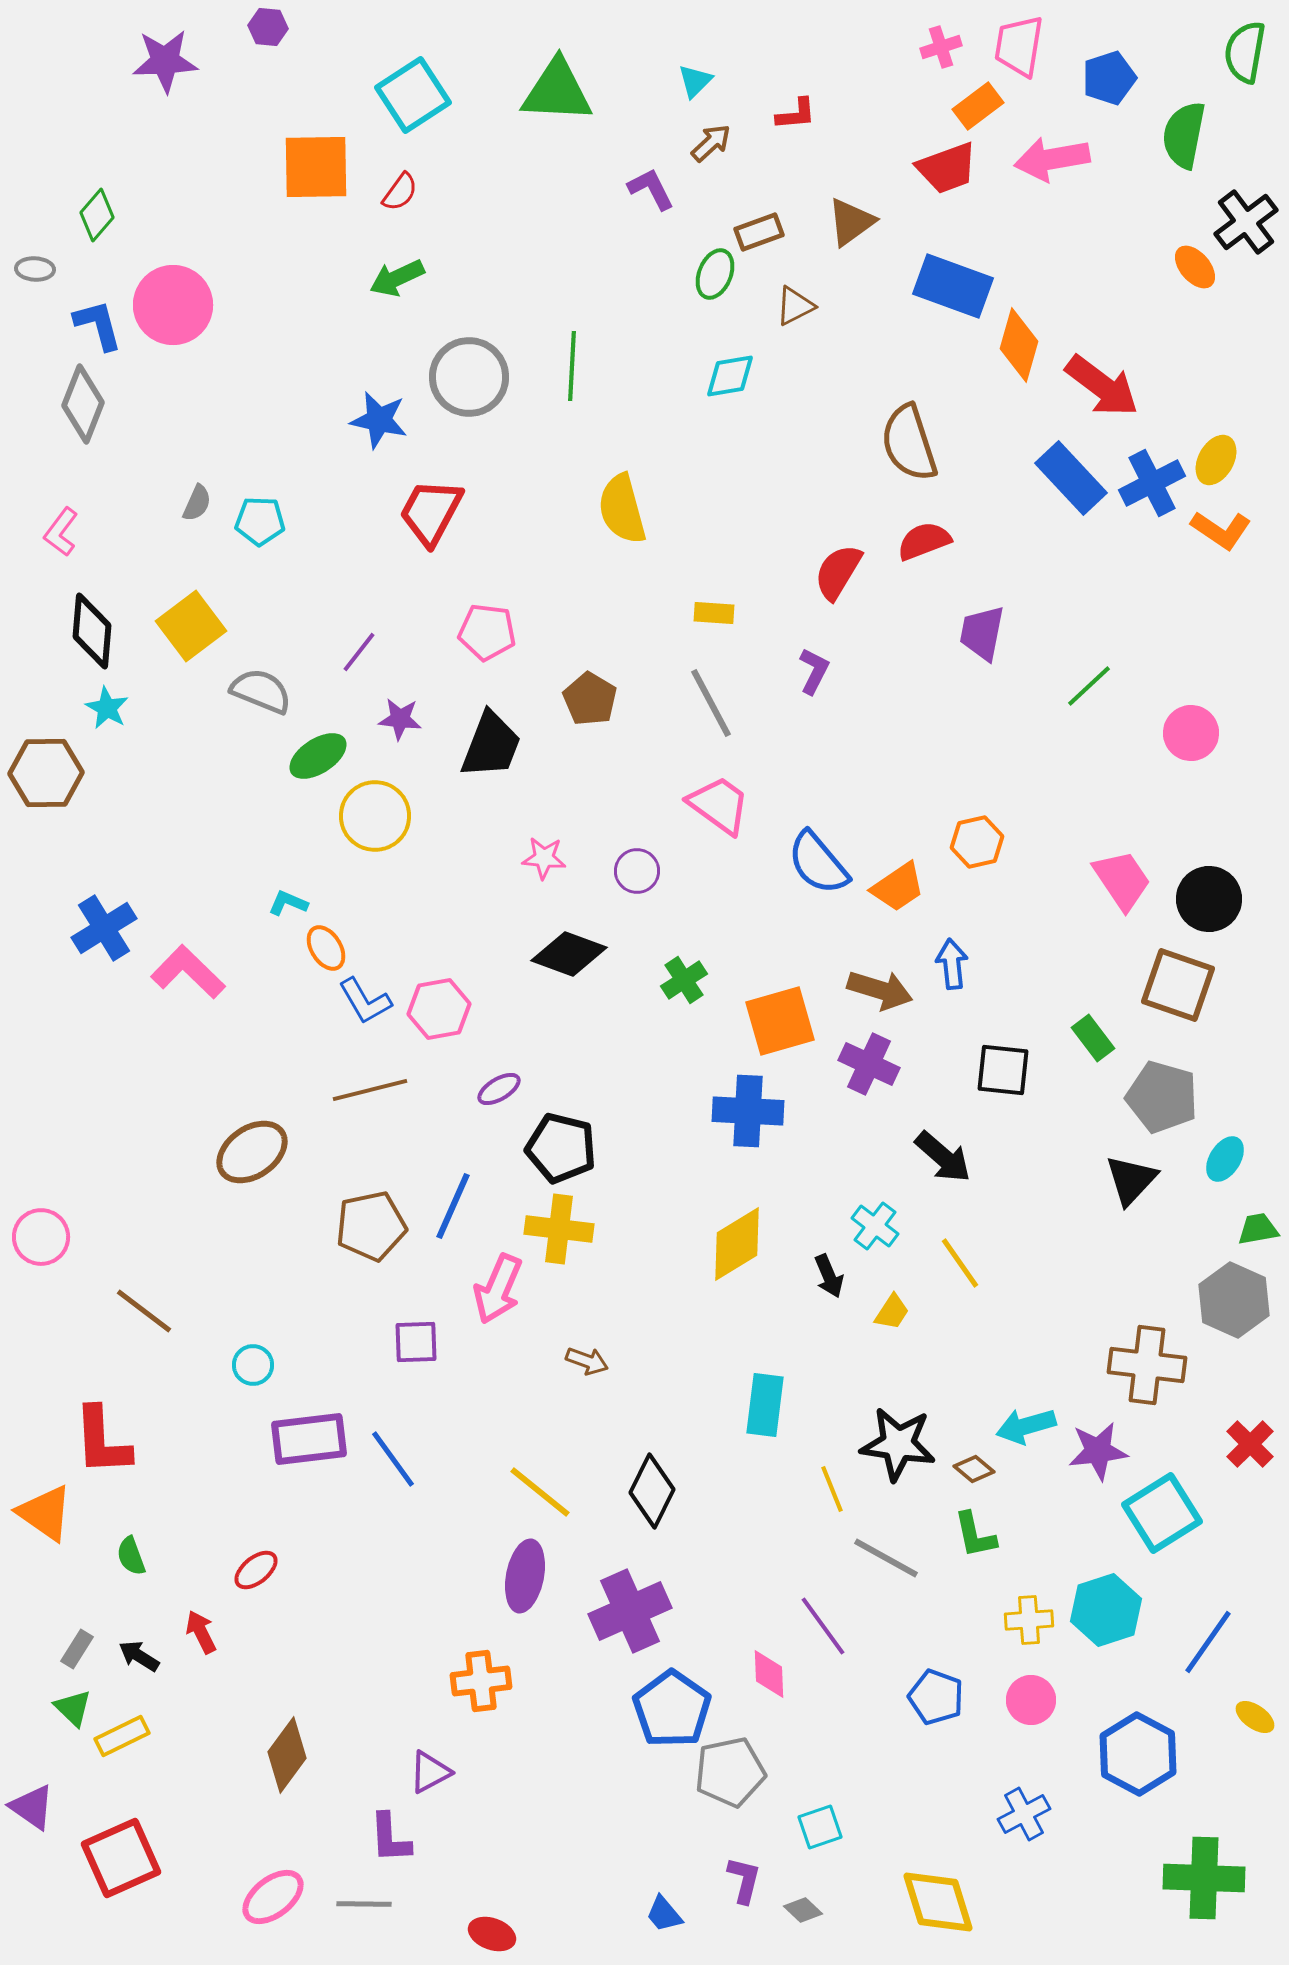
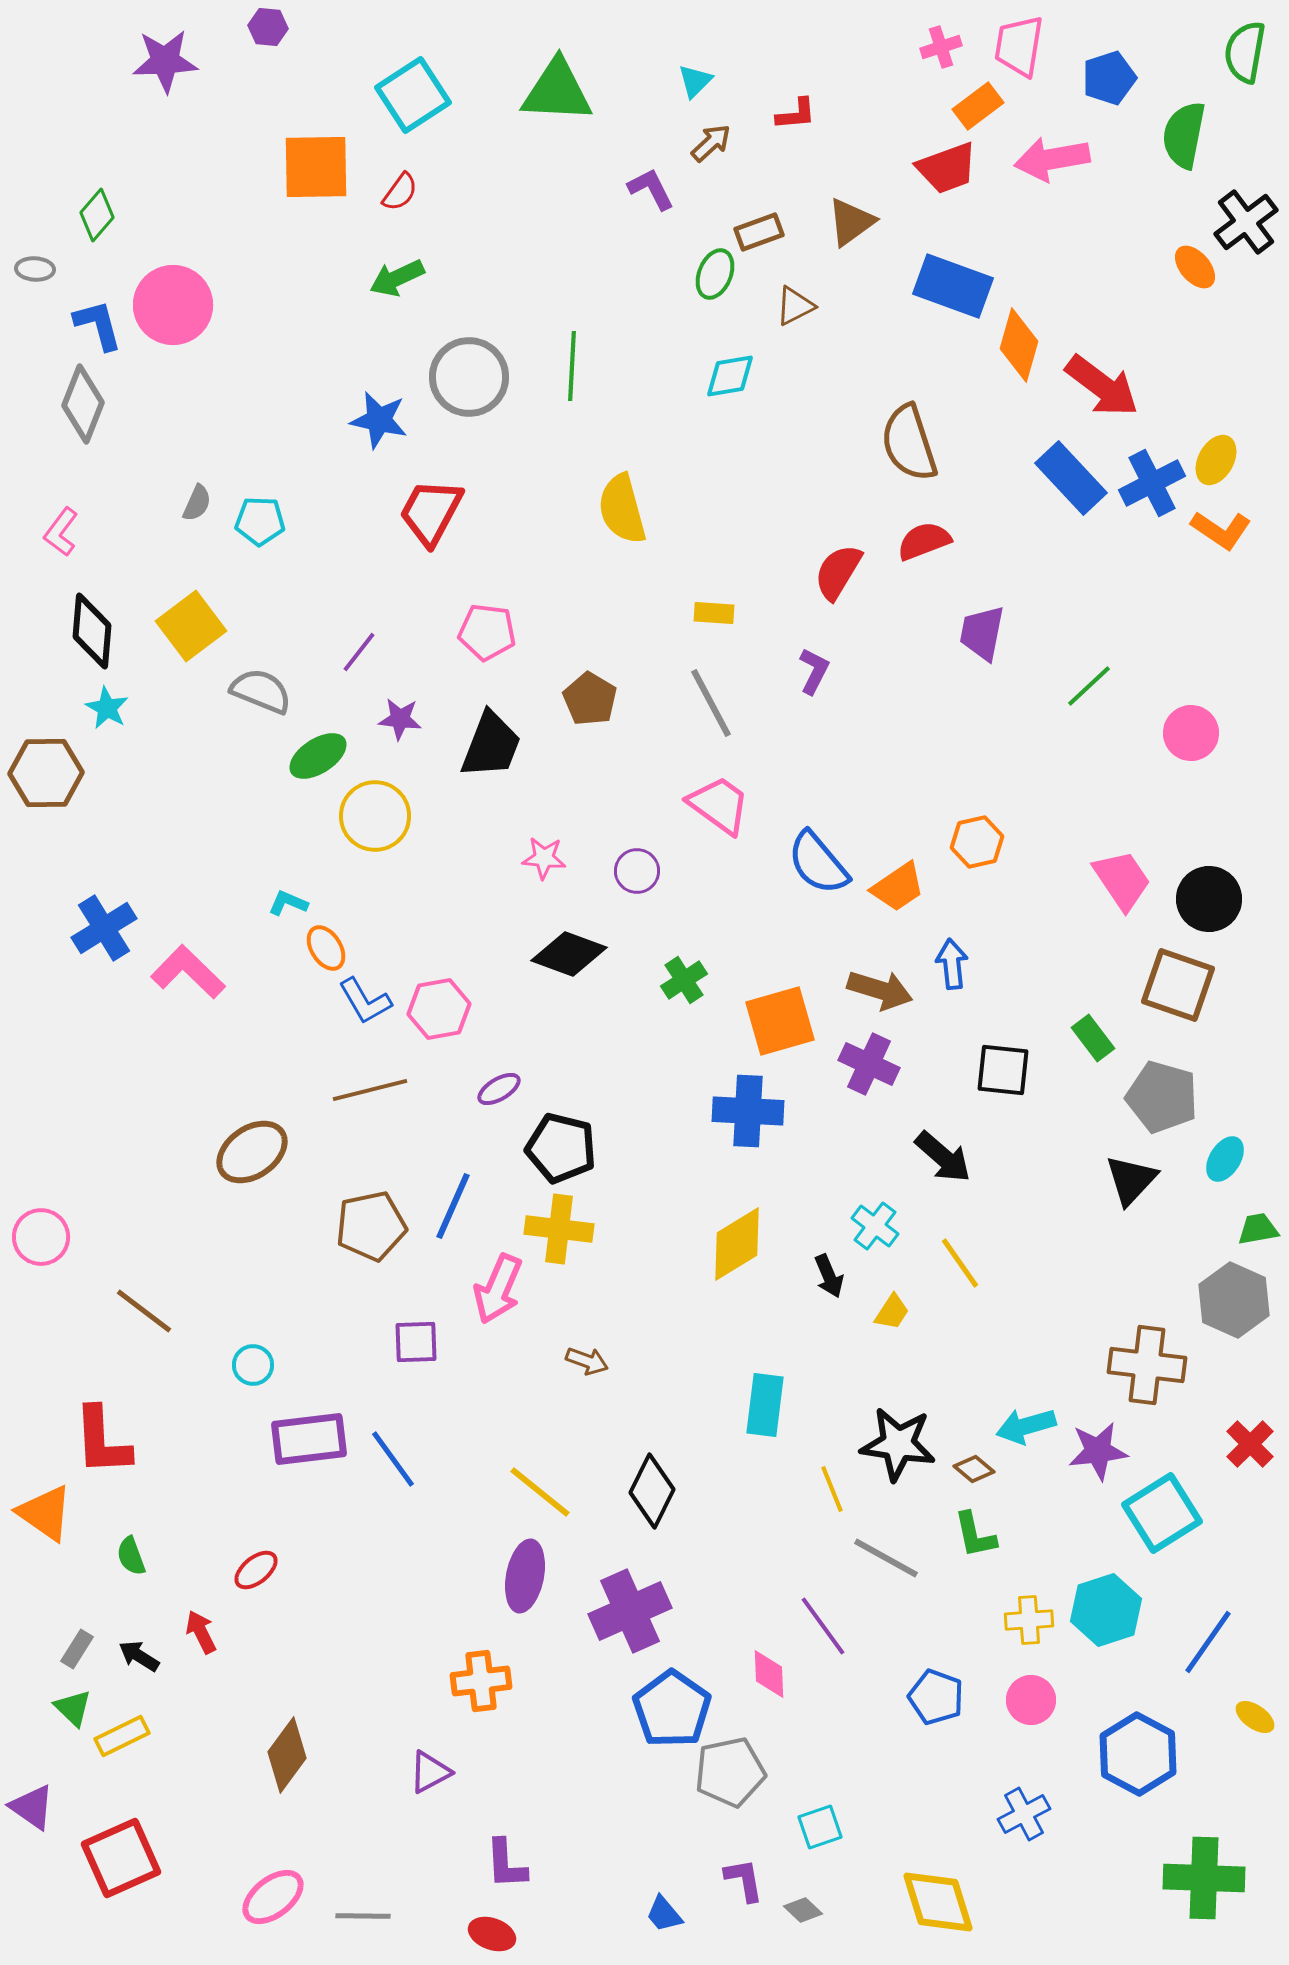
purple L-shape at (390, 1838): moved 116 px right, 26 px down
purple L-shape at (744, 1880): rotated 24 degrees counterclockwise
gray line at (364, 1904): moved 1 px left, 12 px down
